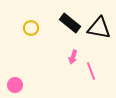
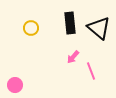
black rectangle: rotated 45 degrees clockwise
black triangle: rotated 30 degrees clockwise
pink arrow: rotated 24 degrees clockwise
